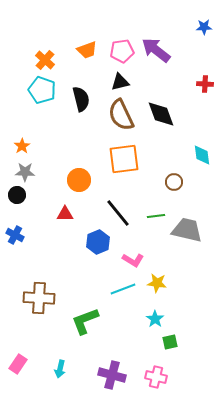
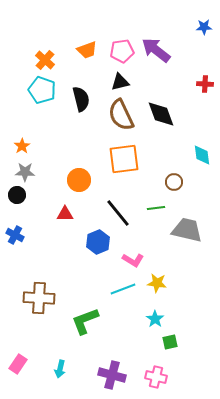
green line: moved 8 px up
